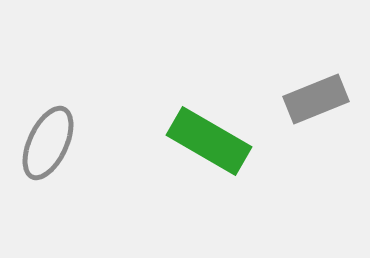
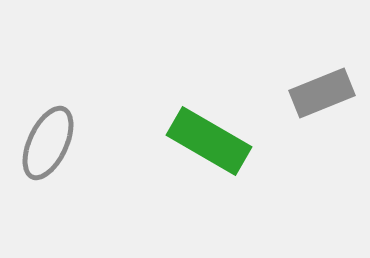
gray rectangle: moved 6 px right, 6 px up
